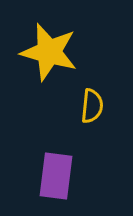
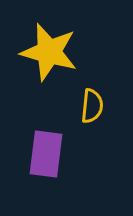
purple rectangle: moved 10 px left, 22 px up
